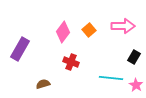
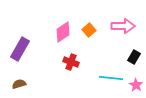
pink diamond: rotated 20 degrees clockwise
brown semicircle: moved 24 px left
